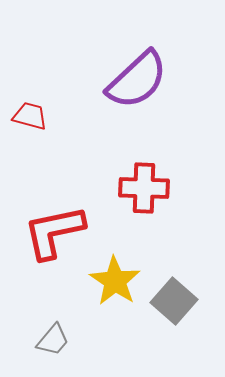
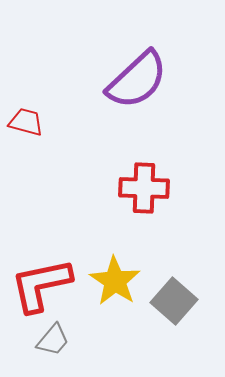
red trapezoid: moved 4 px left, 6 px down
red L-shape: moved 13 px left, 53 px down
